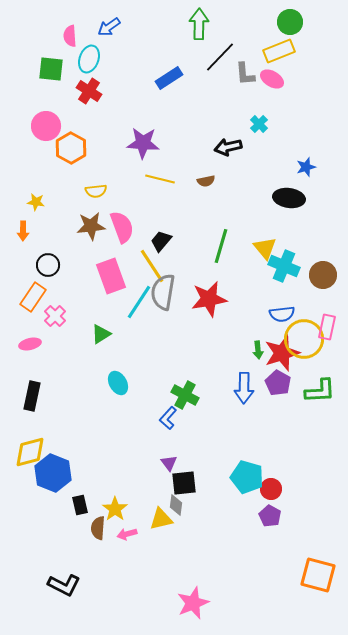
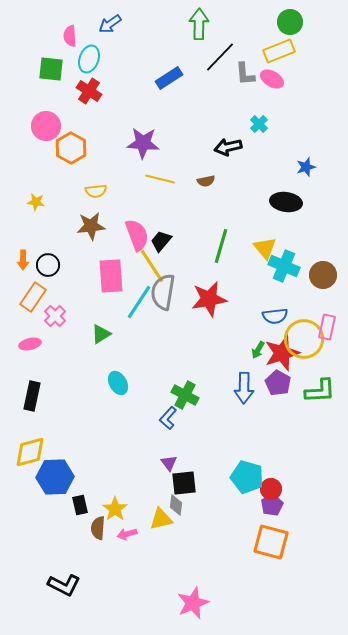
blue arrow at (109, 27): moved 1 px right, 3 px up
black ellipse at (289, 198): moved 3 px left, 4 px down
pink semicircle at (122, 227): moved 15 px right, 8 px down
orange arrow at (23, 231): moved 29 px down
pink rectangle at (111, 276): rotated 16 degrees clockwise
blue semicircle at (282, 314): moved 7 px left, 2 px down
green arrow at (258, 350): rotated 36 degrees clockwise
blue hexagon at (53, 473): moved 2 px right, 4 px down; rotated 24 degrees counterclockwise
purple pentagon at (270, 516): moved 2 px right, 11 px up; rotated 15 degrees clockwise
orange square at (318, 575): moved 47 px left, 33 px up
